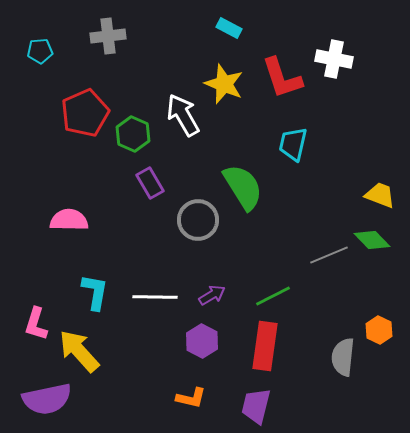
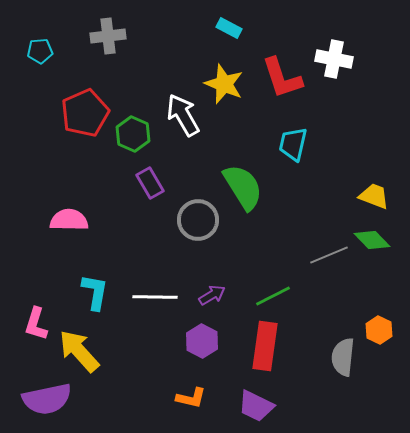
yellow trapezoid: moved 6 px left, 1 px down
purple trapezoid: rotated 78 degrees counterclockwise
